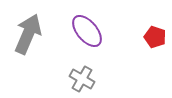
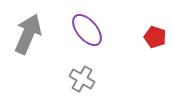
purple ellipse: moved 1 px up
